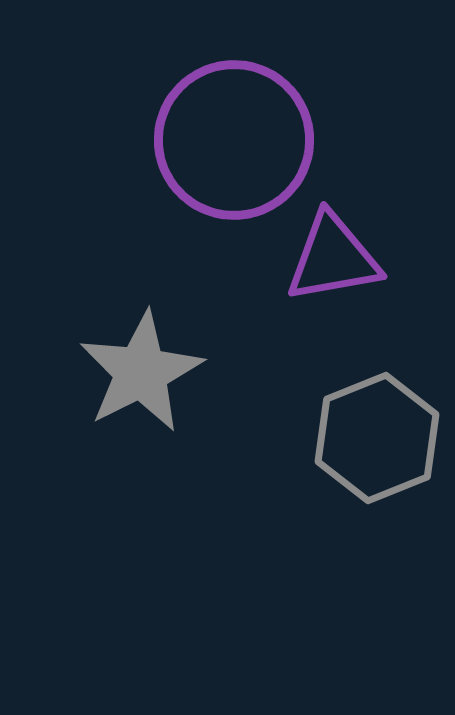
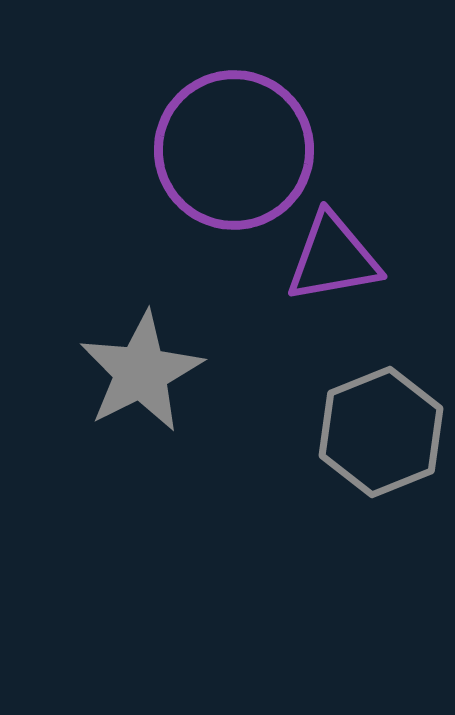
purple circle: moved 10 px down
gray hexagon: moved 4 px right, 6 px up
